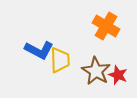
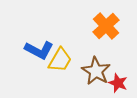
orange cross: rotated 16 degrees clockwise
yellow trapezoid: rotated 32 degrees clockwise
red star: moved 8 px down
